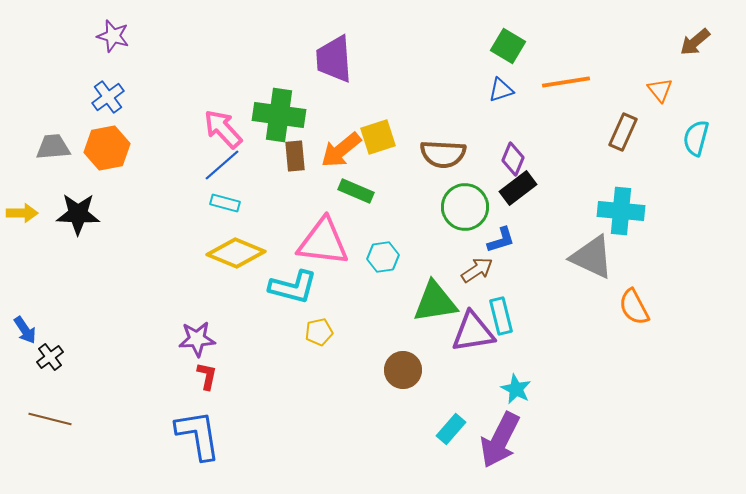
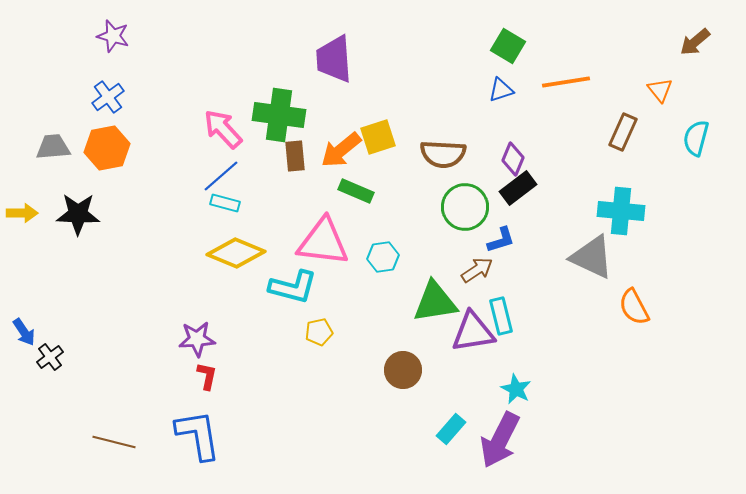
blue line at (222, 165): moved 1 px left, 11 px down
blue arrow at (25, 330): moved 1 px left, 2 px down
brown line at (50, 419): moved 64 px right, 23 px down
